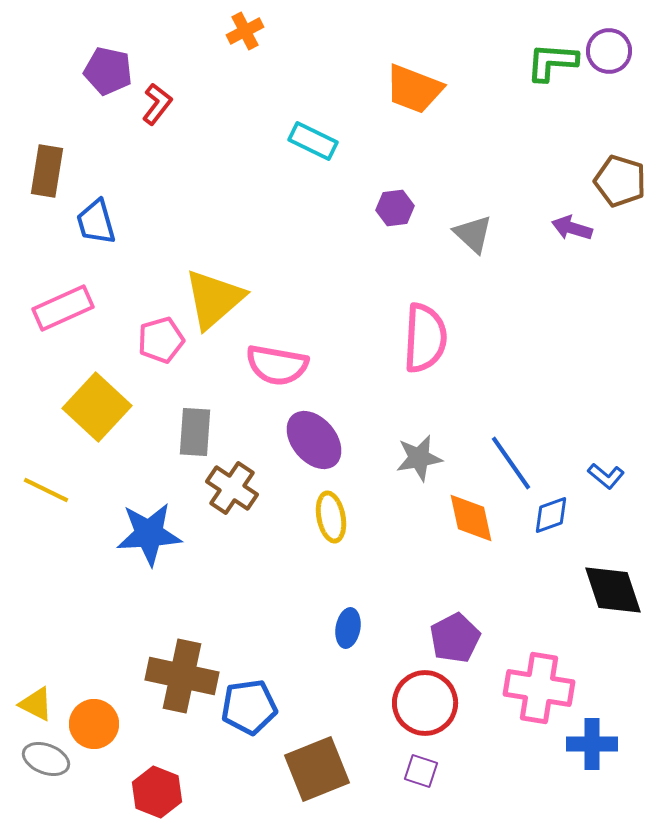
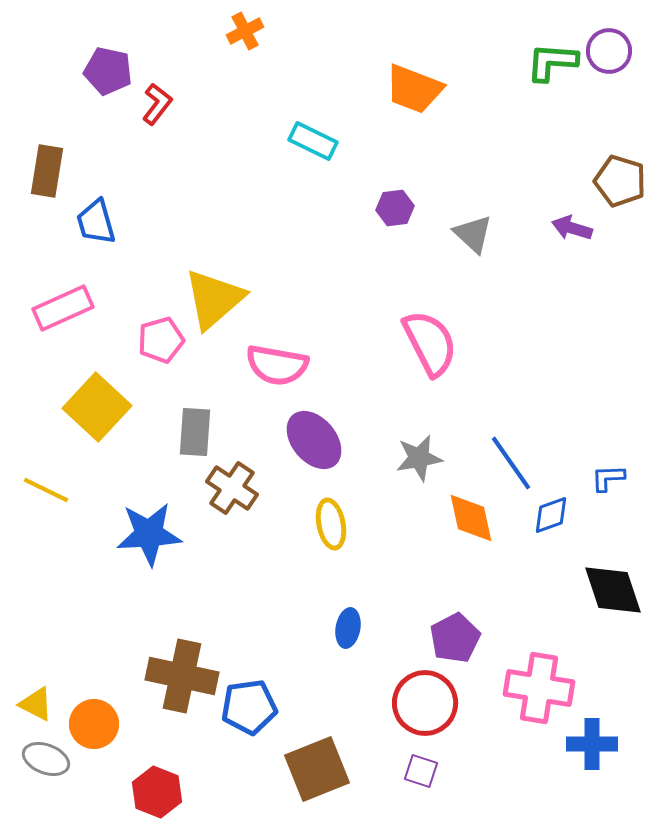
pink semicircle at (425, 338): moved 5 px right, 5 px down; rotated 30 degrees counterclockwise
blue L-shape at (606, 476): moved 2 px right, 2 px down; rotated 138 degrees clockwise
yellow ellipse at (331, 517): moved 7 px down
